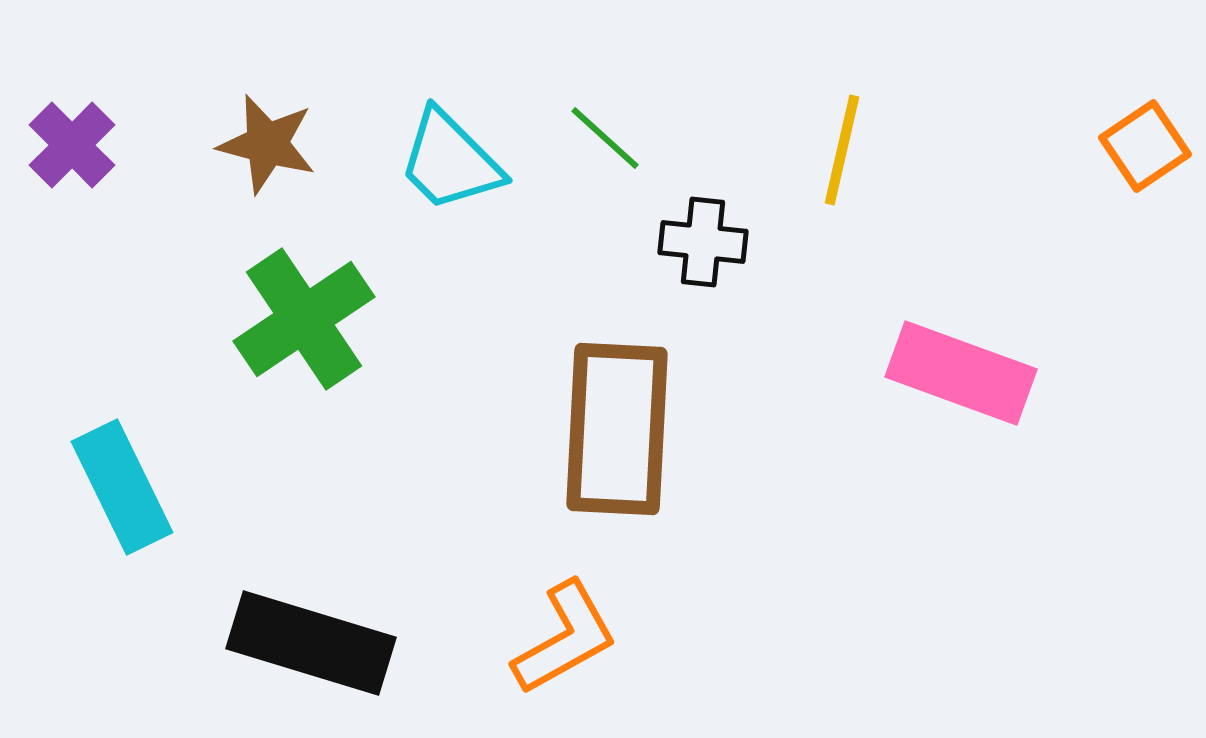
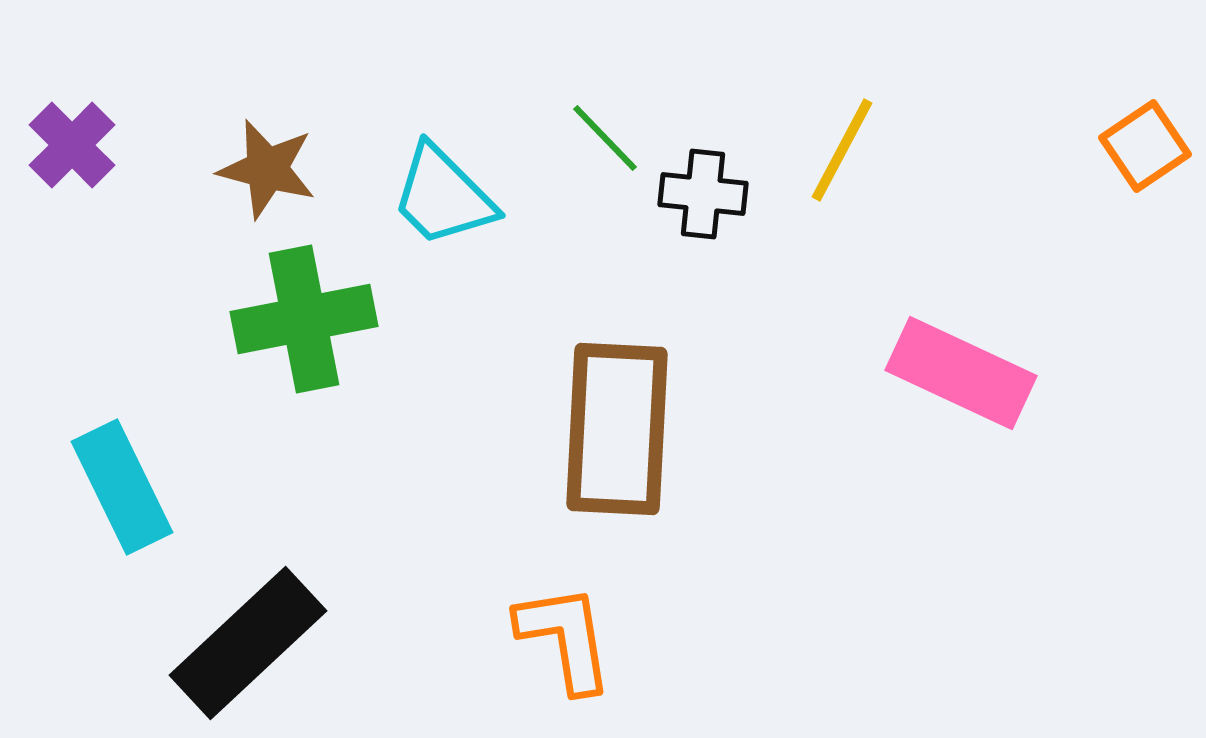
green line: rotated 4 degrees clockwise
brown star: moved 25 px down
yellow line: rotated 15 degrees clockwise
cyan trapezoid: moved 7 px left, 35 px down
black cross: moved 48 px up
green cross: rotated 23 degrees clockwise
pink rectangle: rotated 5 degrees clockwise
orange L-shape: rotated 70 degrees counterclockwise
black rectangle: moved 63 px left; rotated 60 degrees counterclockwise
